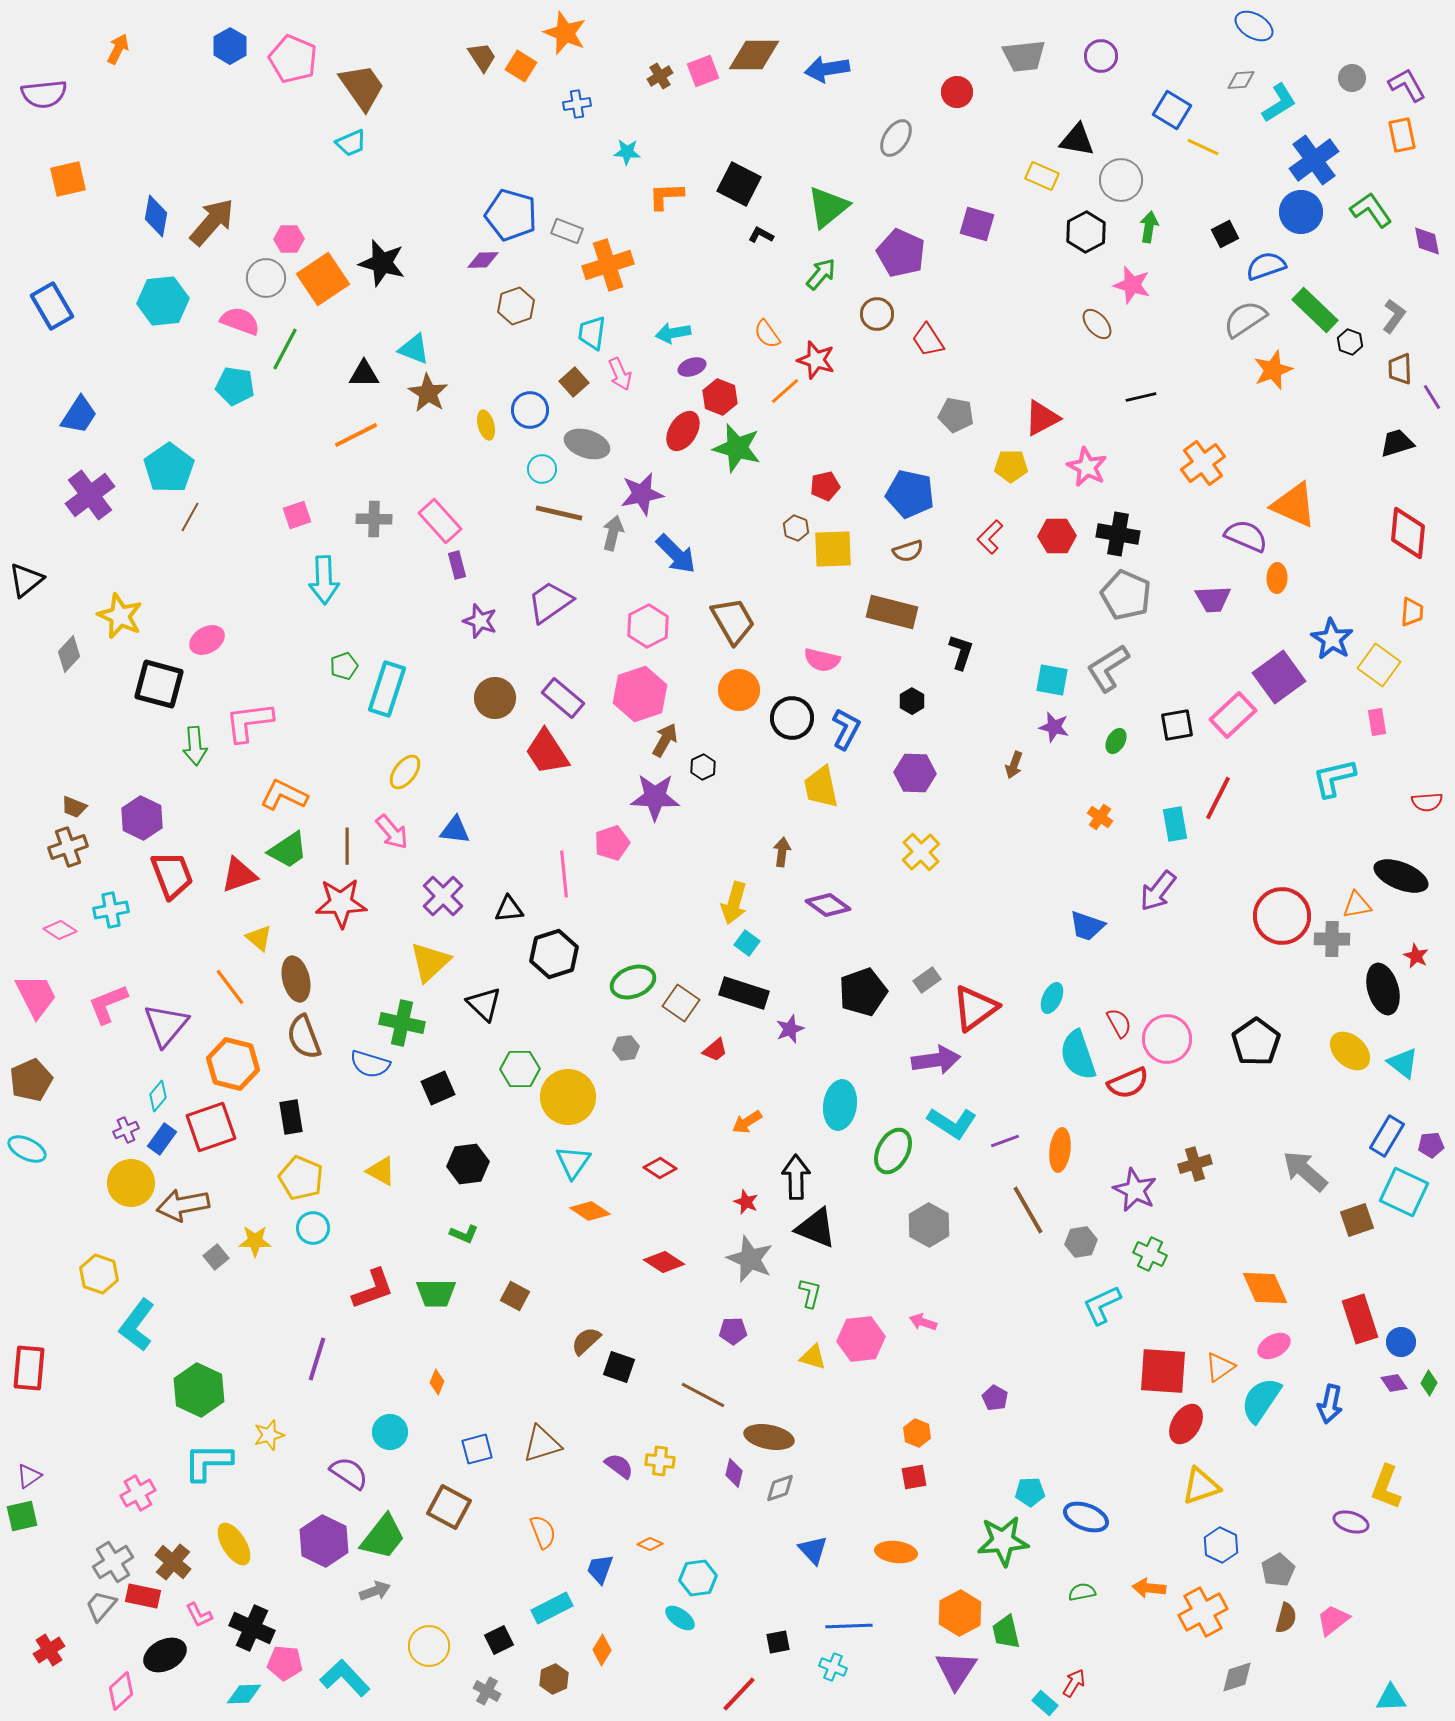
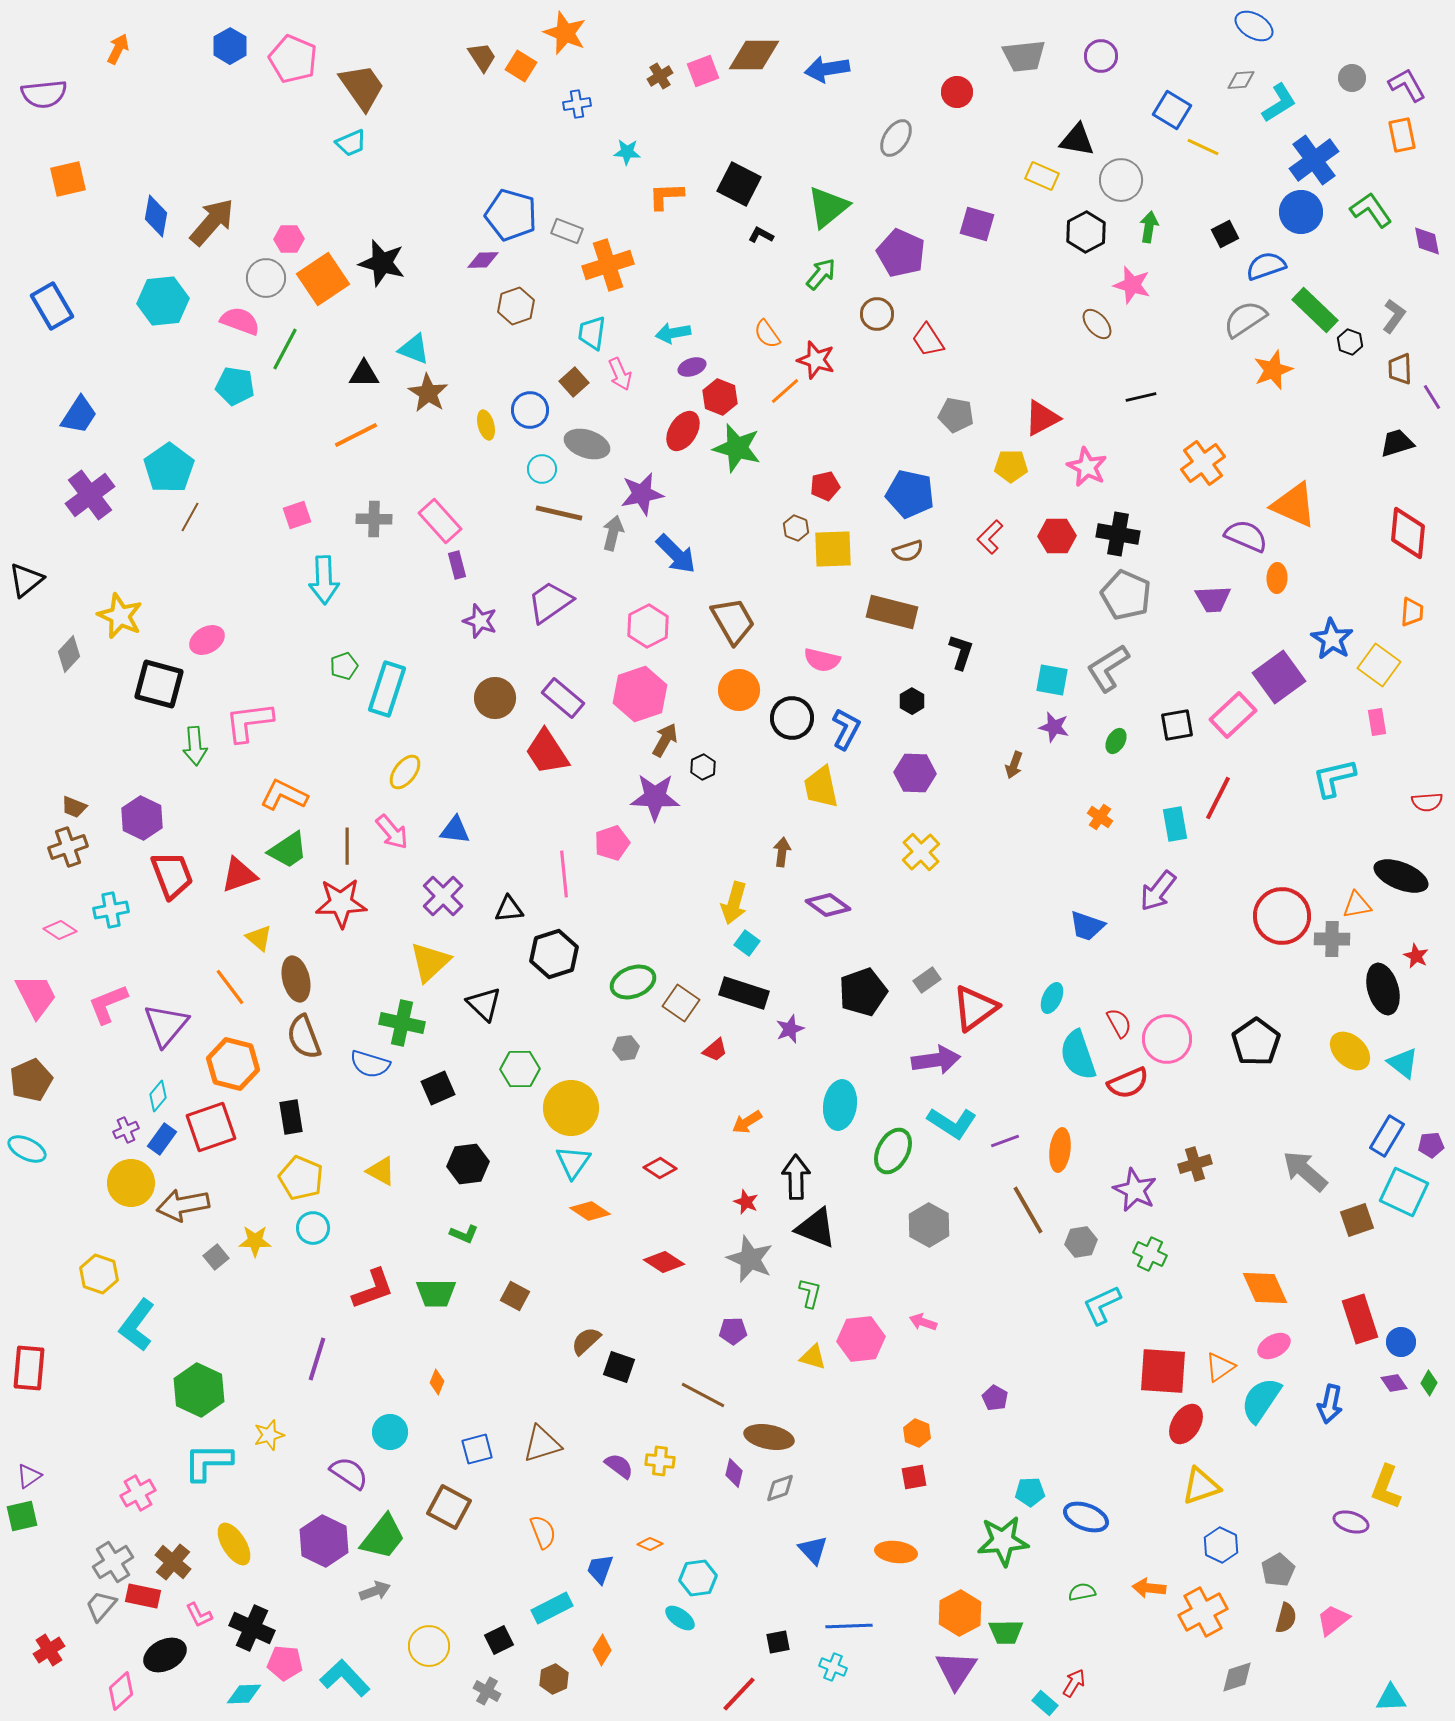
yellow circle at (568, 1097): moved 3 px right, 11 px down
green trapezoid at (1006, 1632): rotated 78 degrees counterclockwise
